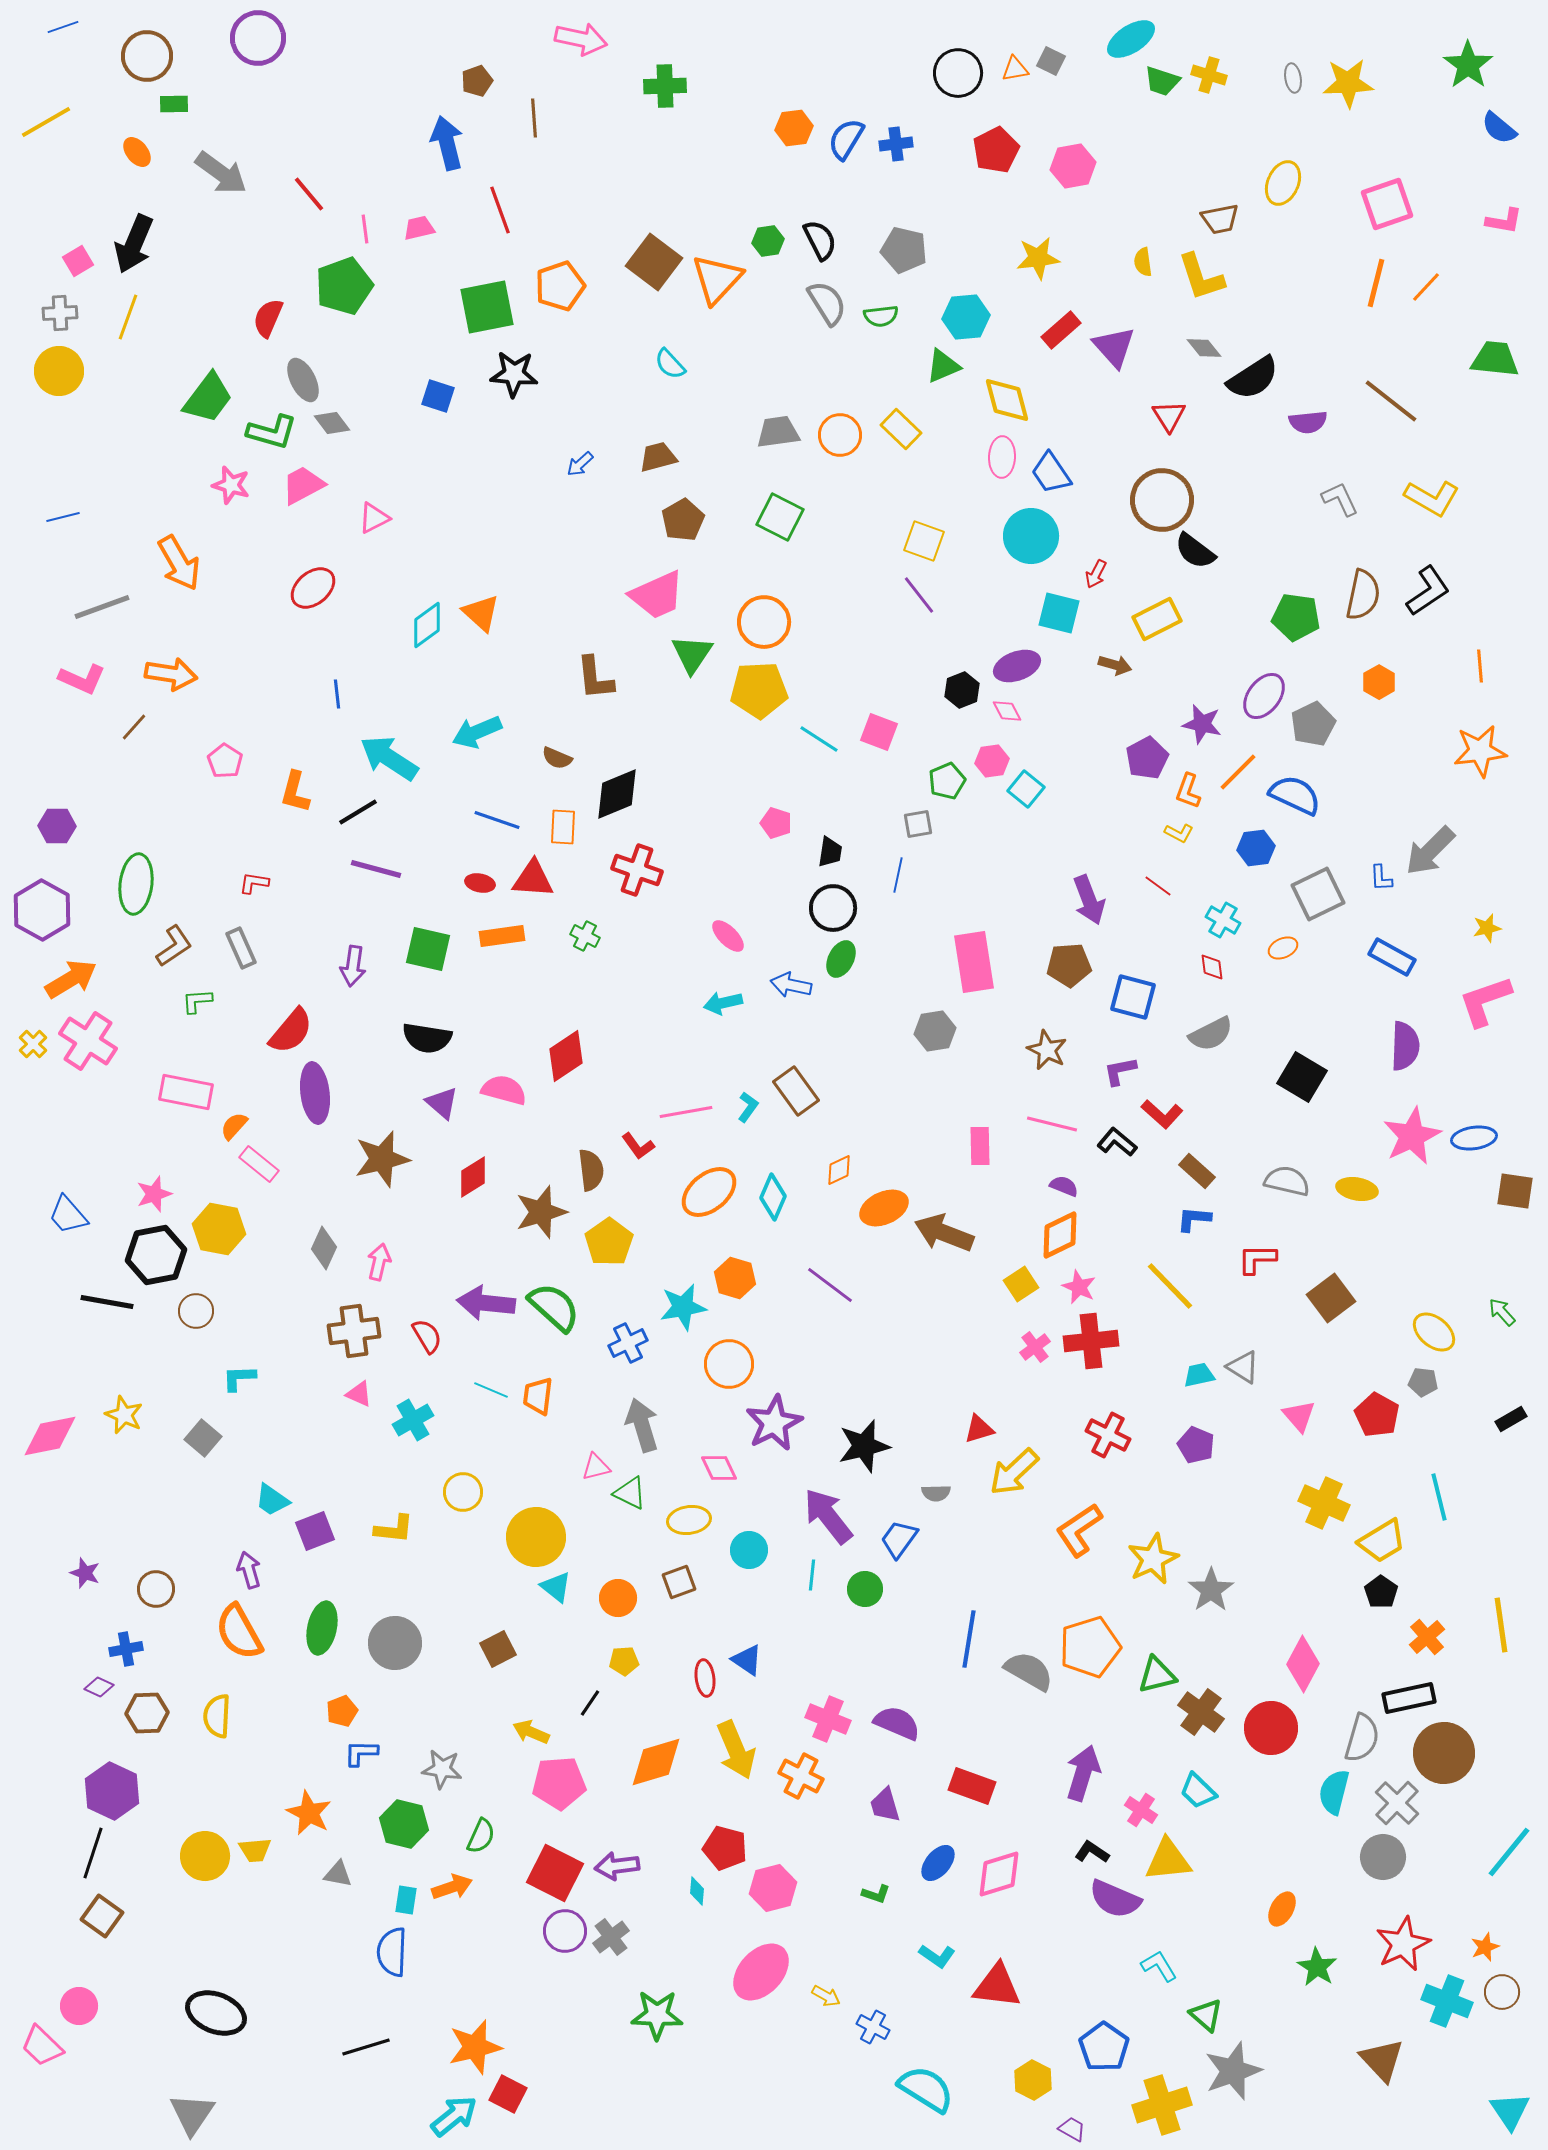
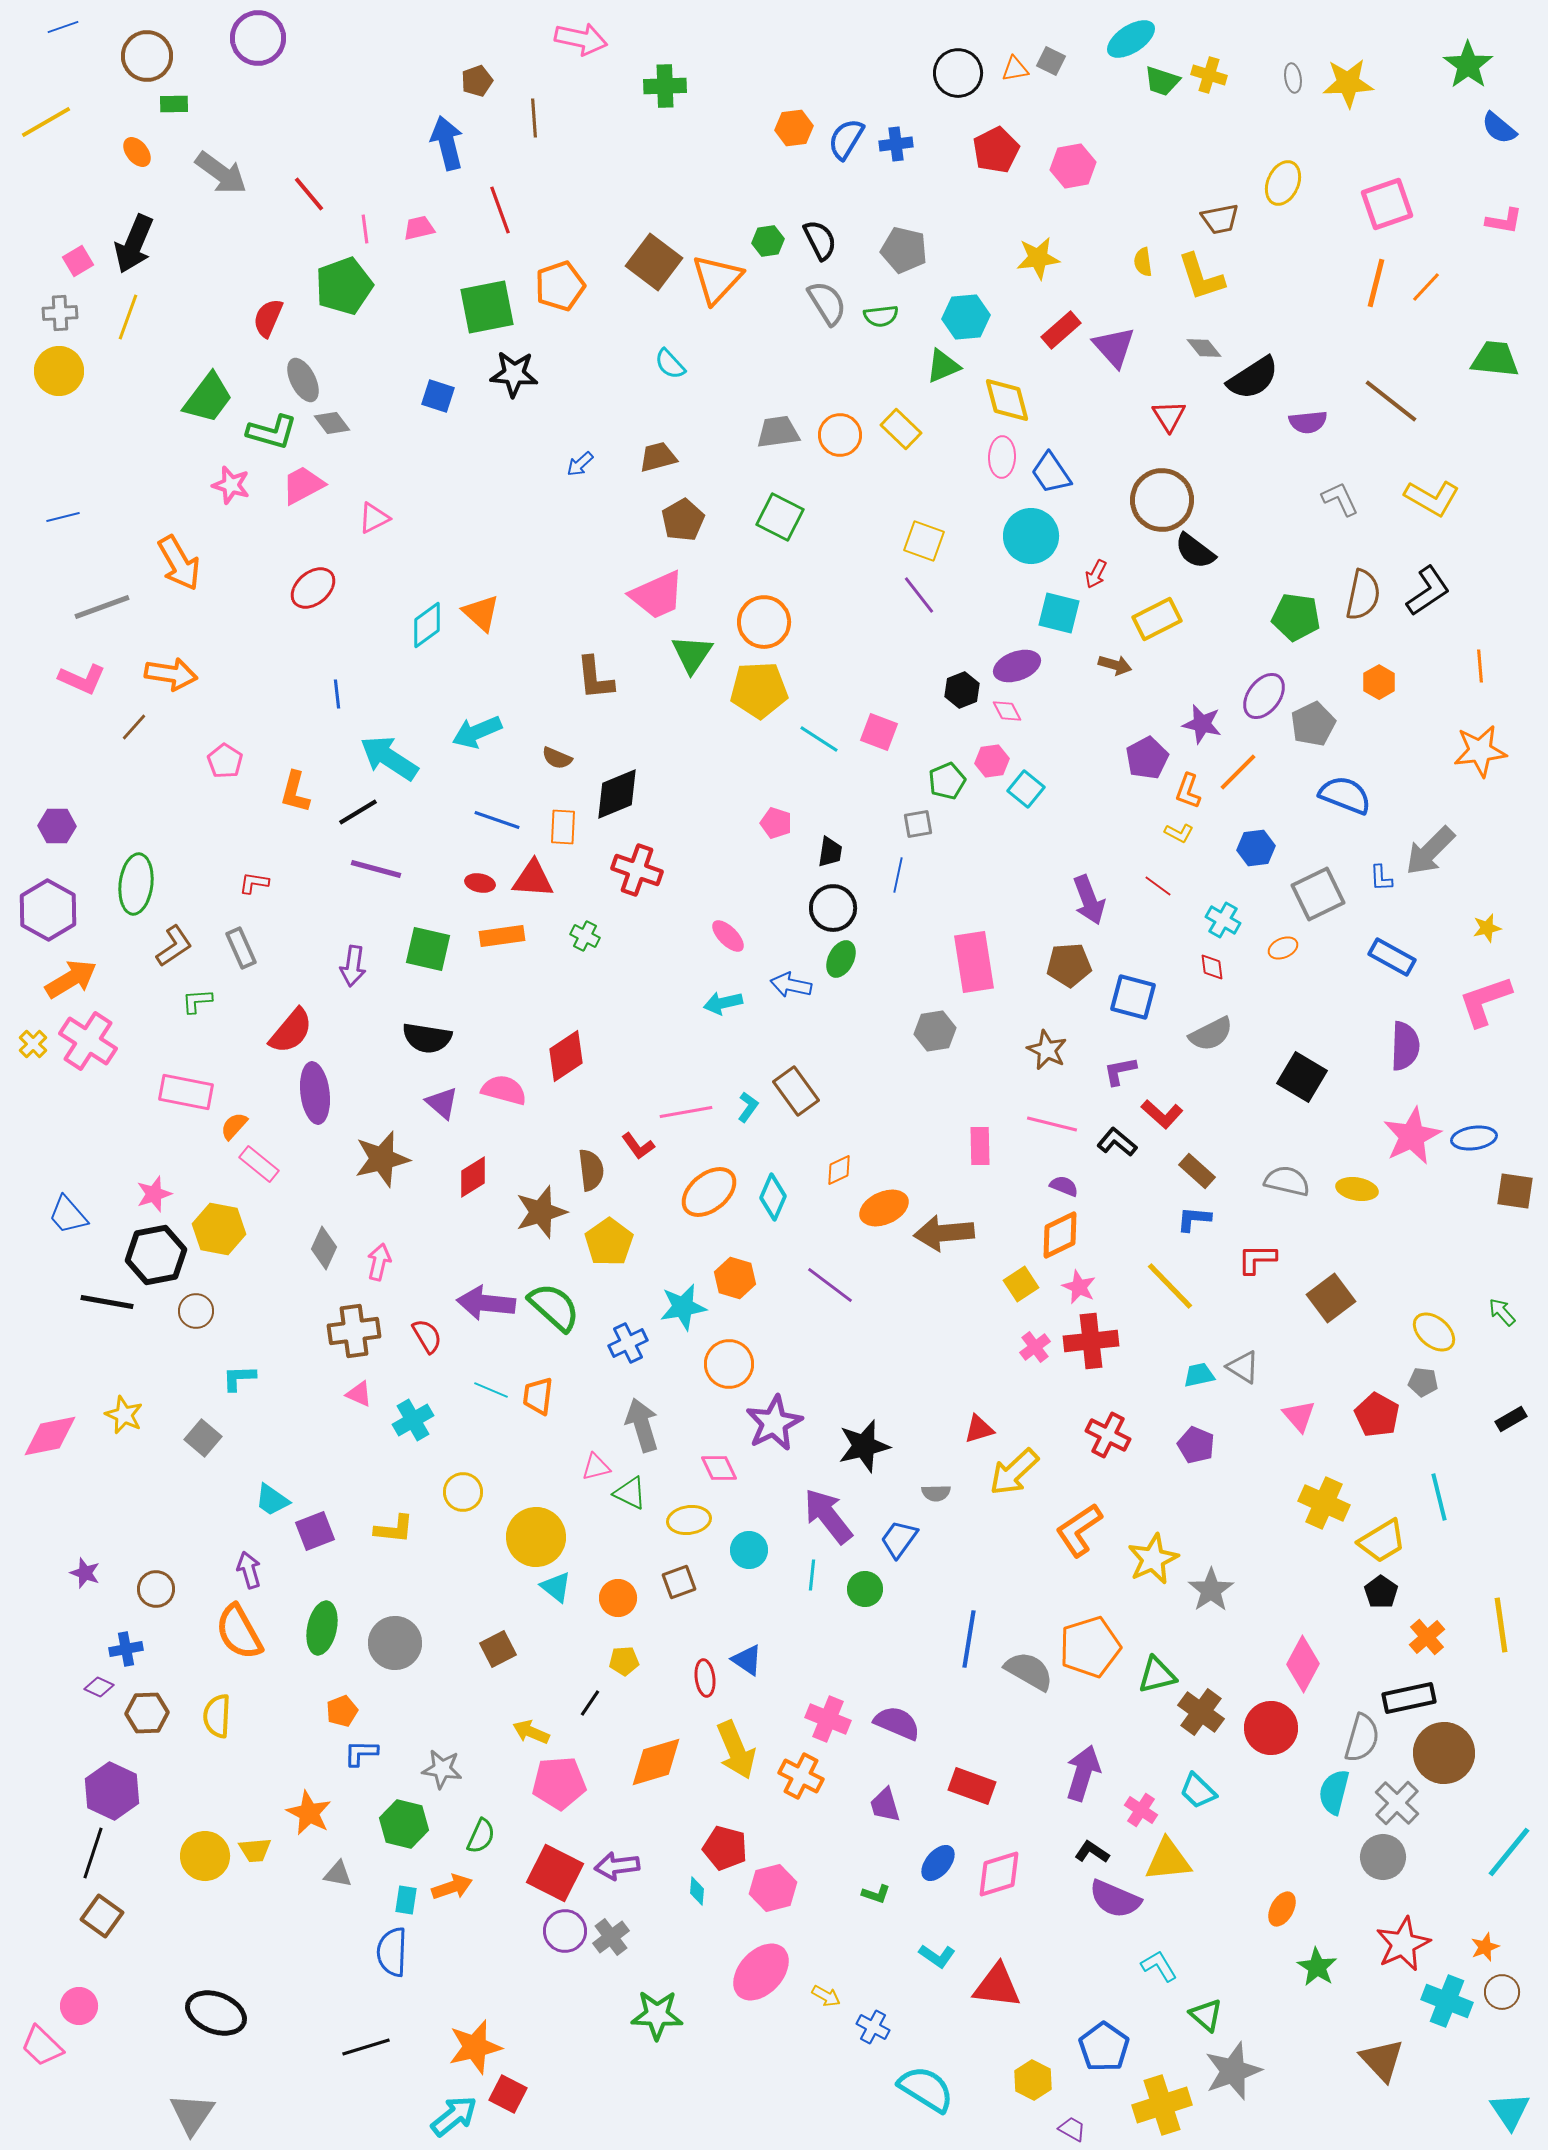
blue semicircle at (1295, 795): moved 50 px right; rotated 4 degrees counterclockwise
purple hexagon at (42, 910): moved 6 px right
brown arrow at (944, 1233): rotated 26 degrees counterclockwise
